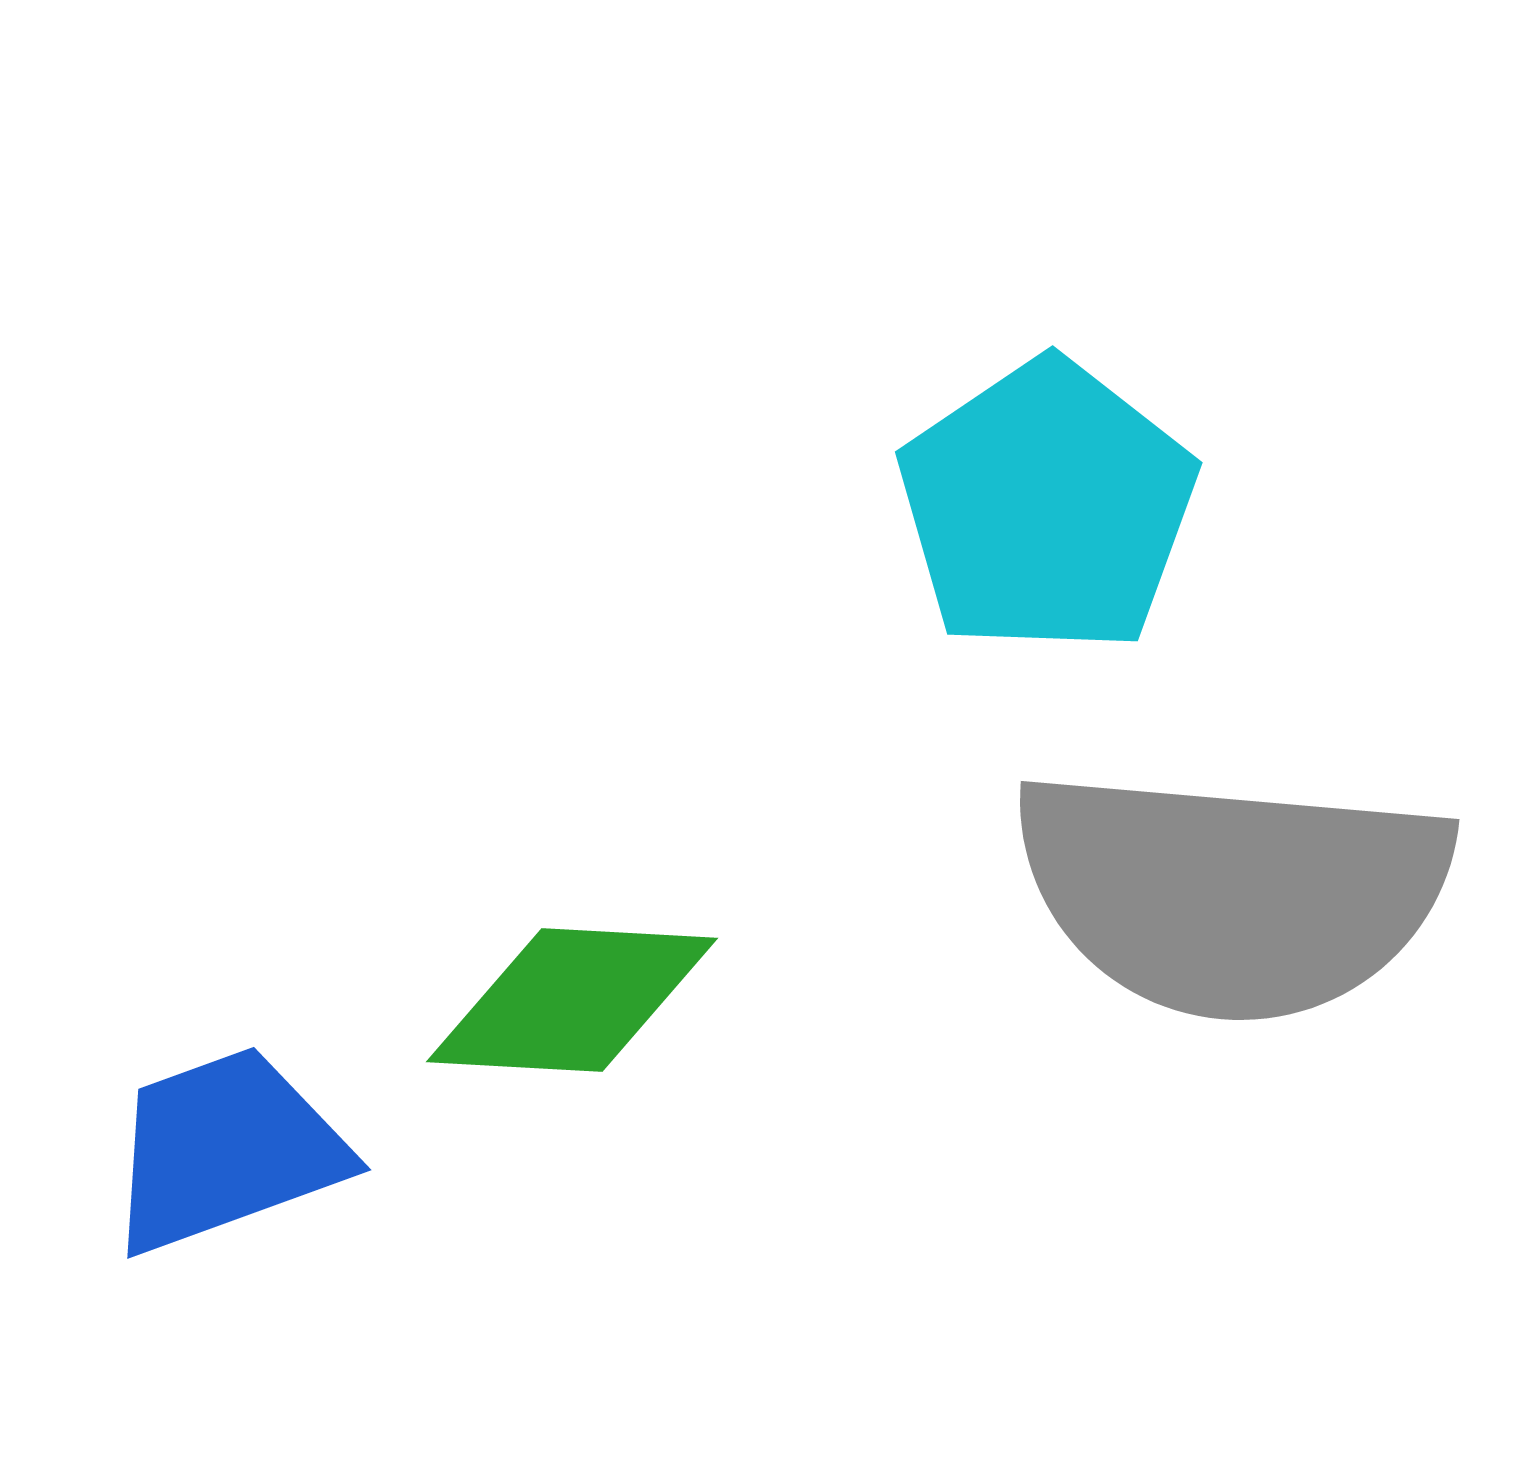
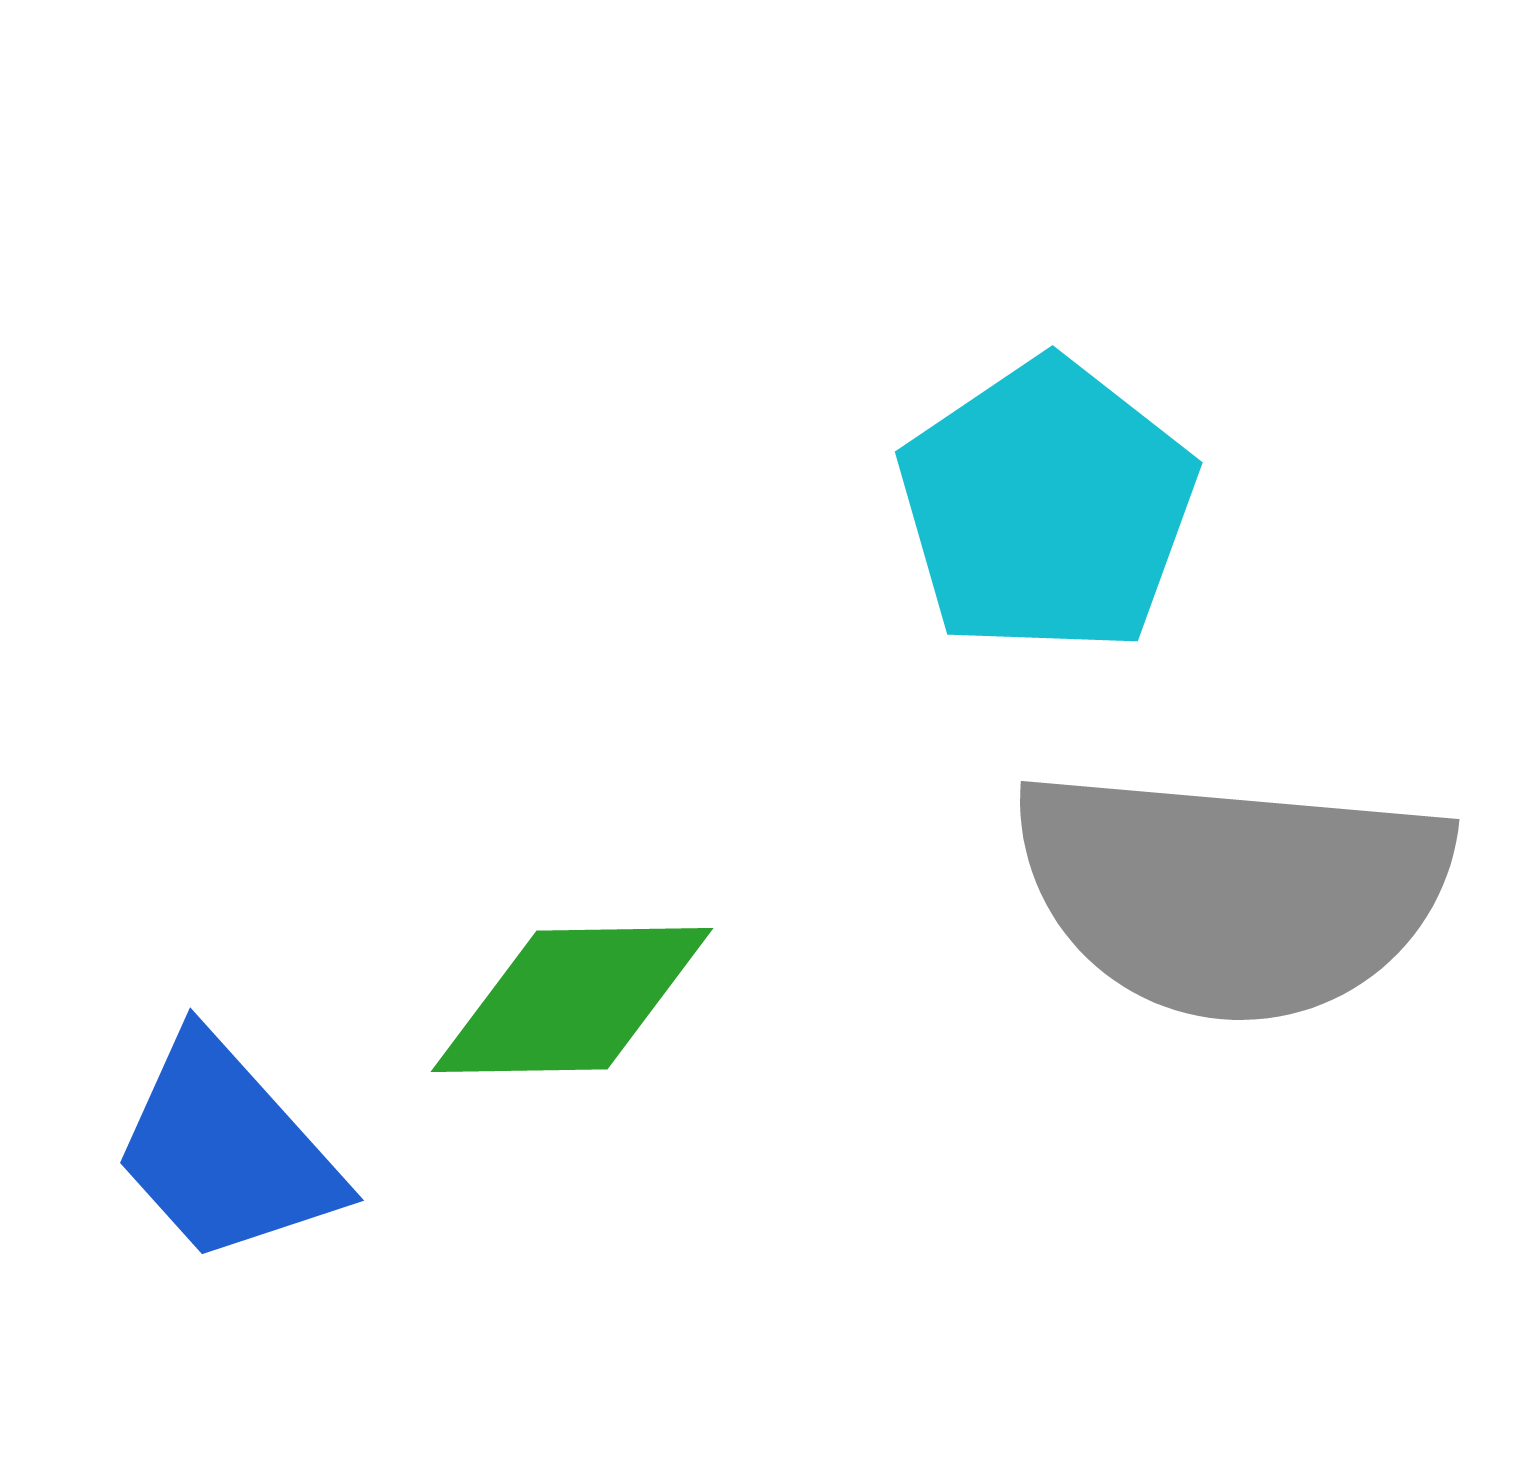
green diamond: rotated 4 degrees counterclockwise
blue trapezoid: rotated 112 degrees counterclockwise
